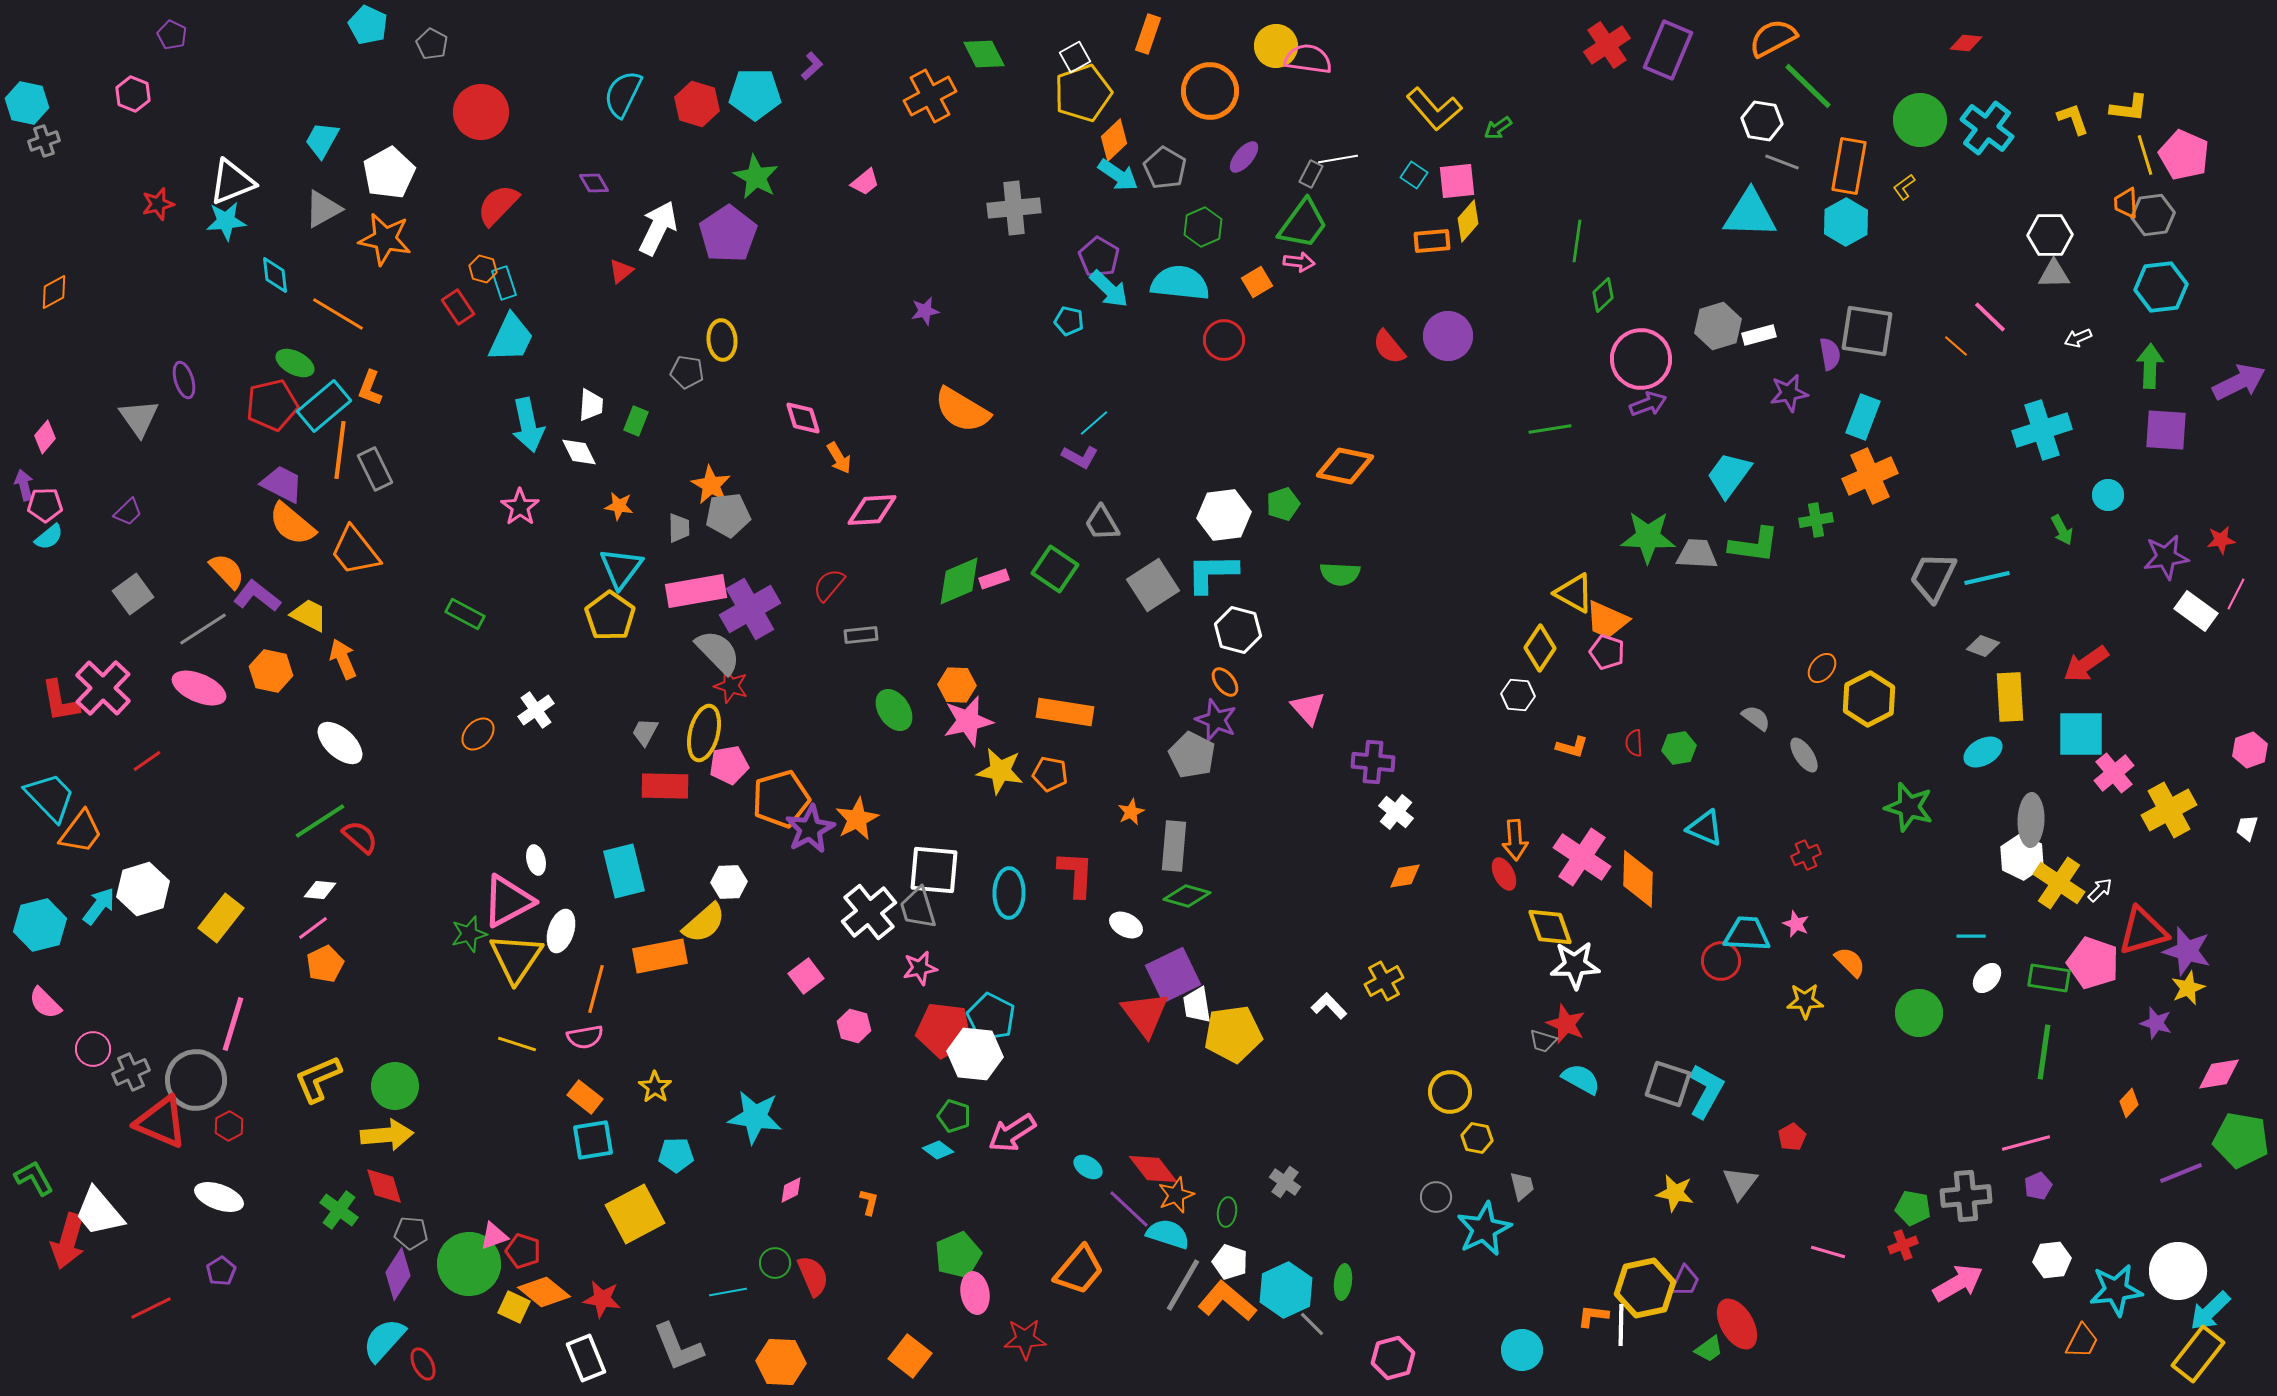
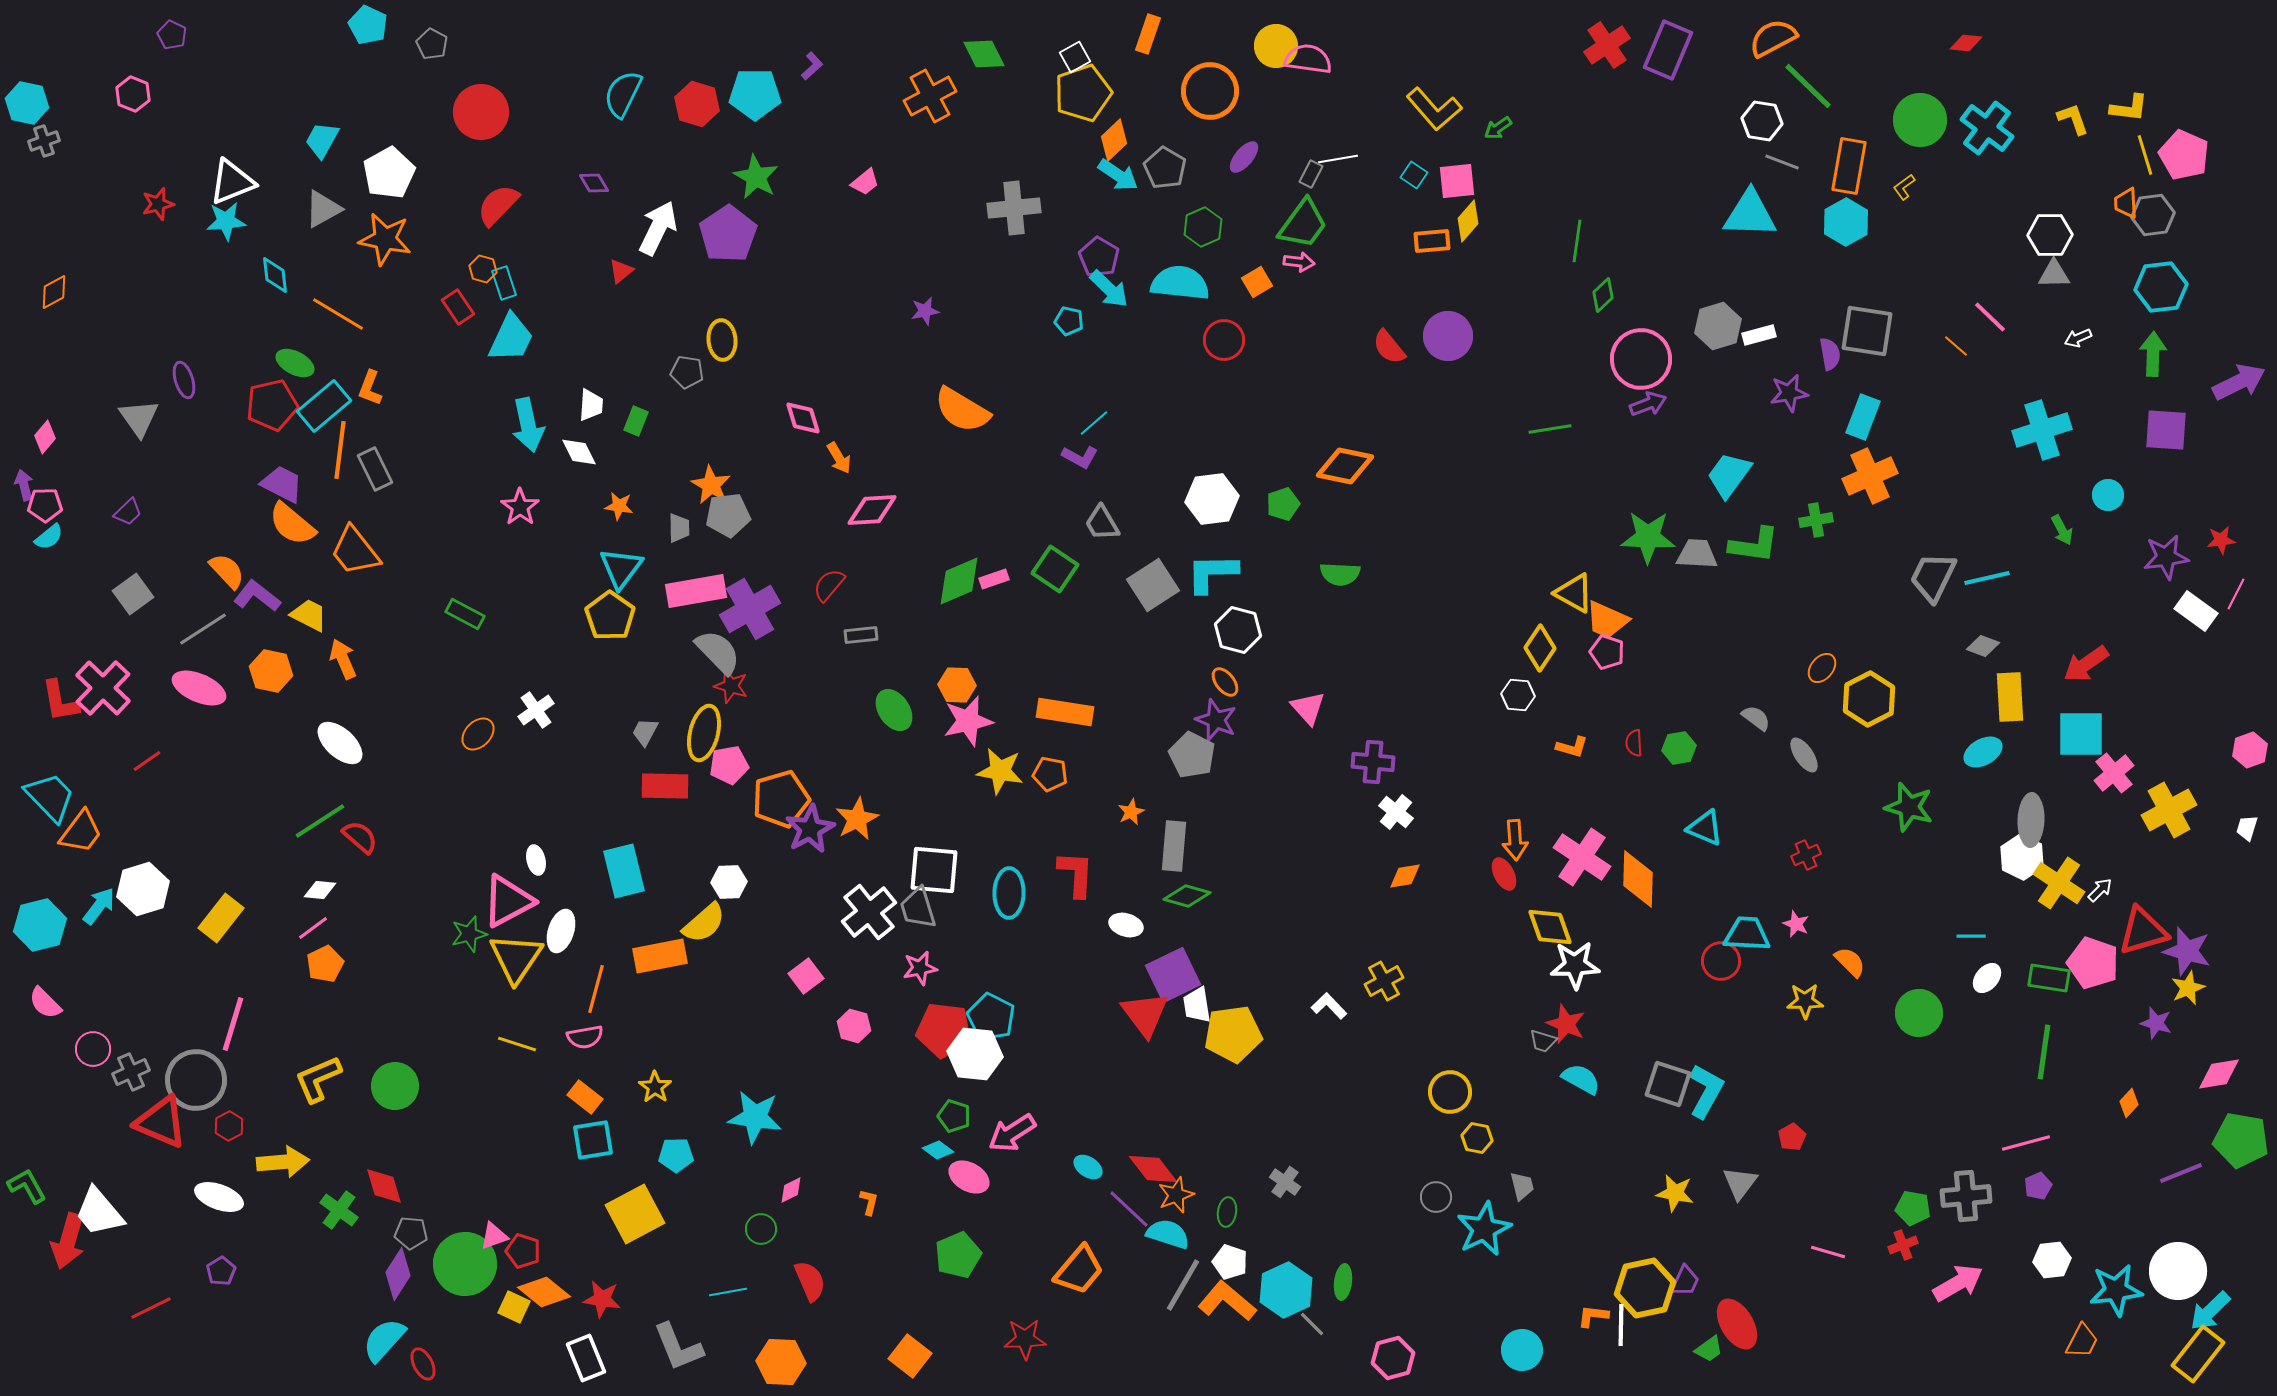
green arrow at (2150, 366): moved 3 px right, 12 px up
white hexagon at (1224, 515): moved 12 px left, 16 px up
white ellipse at (1126, 925): rotated 12 degrees counterclockwise
yellow arrow at (387, 1135): moved 104 px left, 27 px down
green L-shape at (34, 1178): moved 7 px left, 8 px down
green circle at (775, 1263): moved 14 px left, 34 px up
green circle at (469, 1264): moved 4 px left
red semicircle at (813, 1276): moved 3 px left, 5 px down
pink ellipse at (975, 1293): moved 6 px left, 116 px up; rotated 51 degrees counterclockwise
